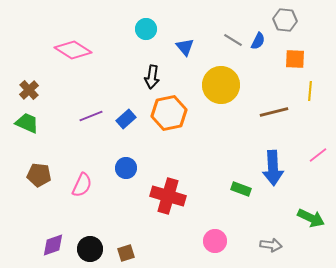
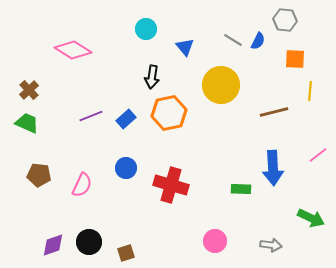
green rectangle: rotated 18 degrees counterclockwise
red cross: moved 3 px right, 11 px up
black circle: moved 1 px left, 7 px up
